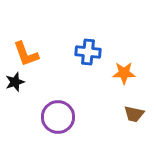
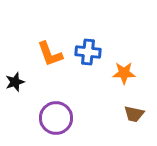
orange L-shape: moved 24 px right
purple circle: moved 2 px left, 1 px down
